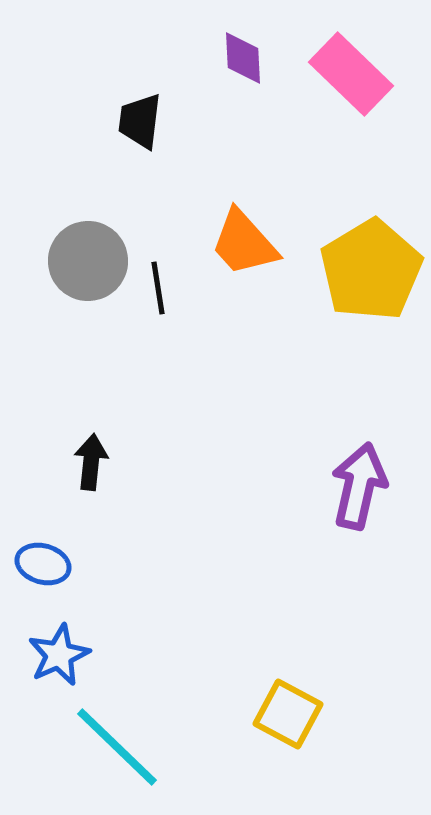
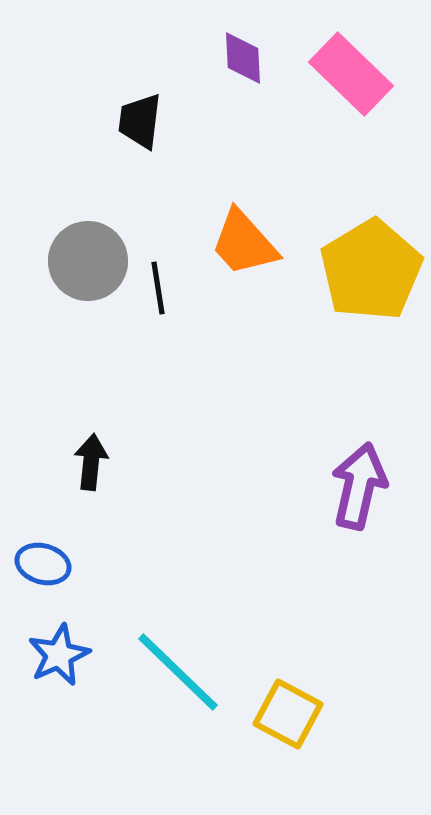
cyan line: moved 61 px right, 75 px up
